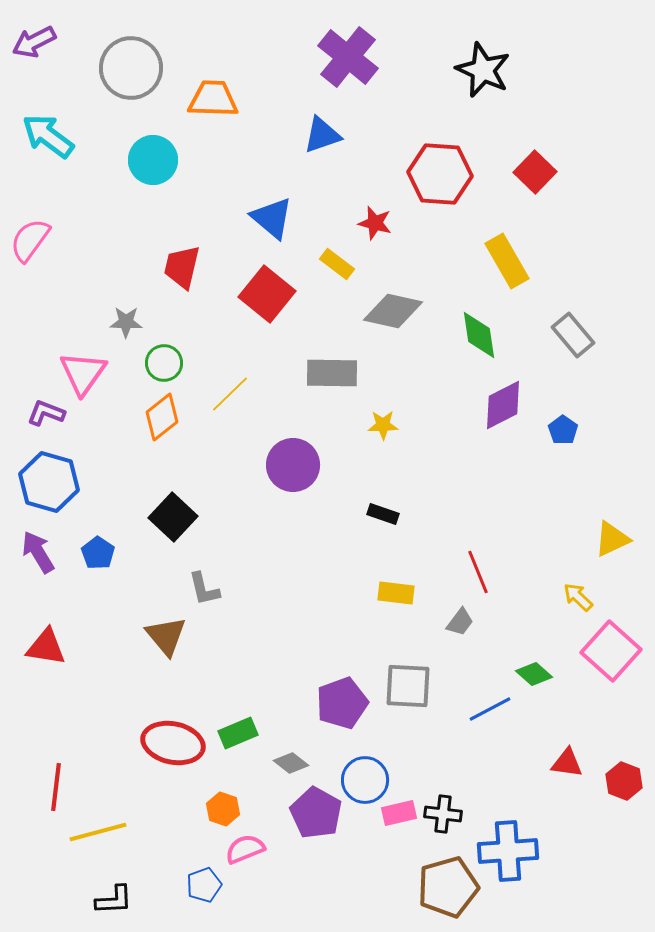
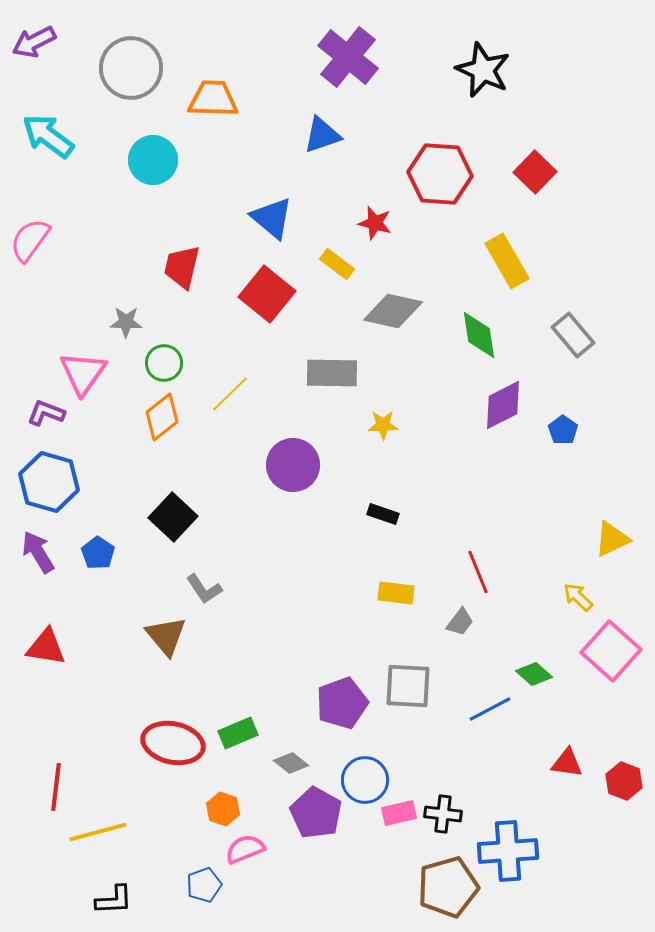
gray L-shape at (204, 589): rotated 21 degrees counterclockwise
